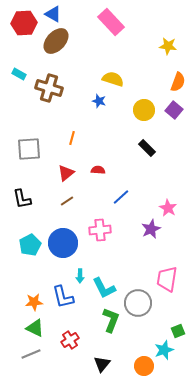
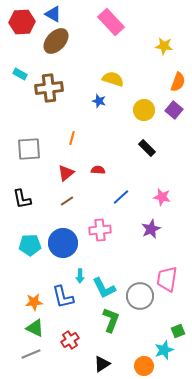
red hexagon: moved 2 px left, 1 px up
yellow star: moved 4 px left
cyan rectangle: moved 1 px right
brown cross: rotated 24 degrees counterclockwise
pink star: moved 6 px left, 11 px up; rotated 18 degrees counterclockwise
cyan pentagon: rotated 25 degrees clockwise
gray circle: moved 2 px right, 7 px up
black triangle: rotated 18 degrees clockwise
